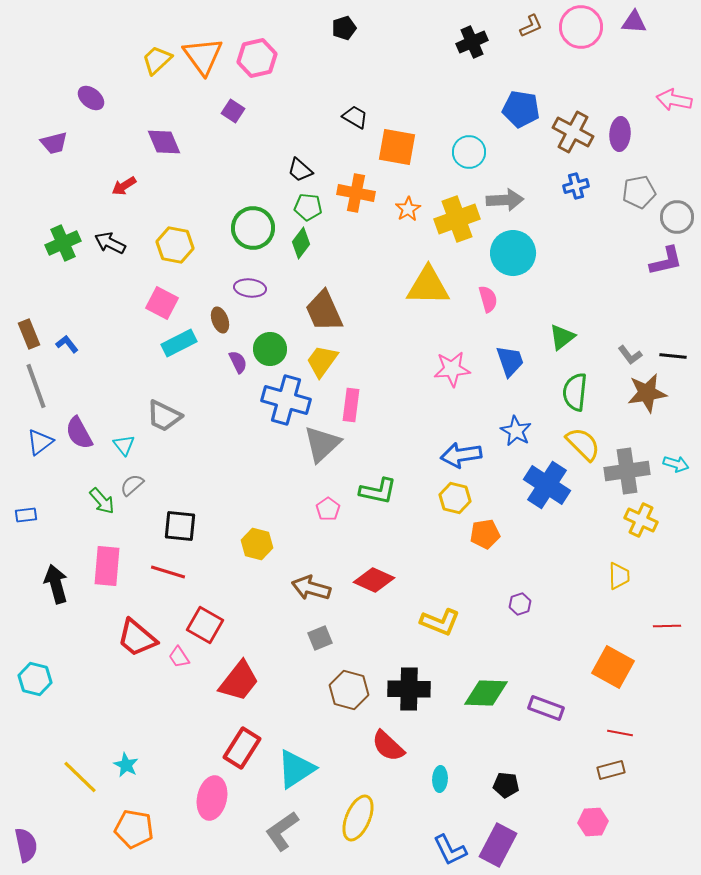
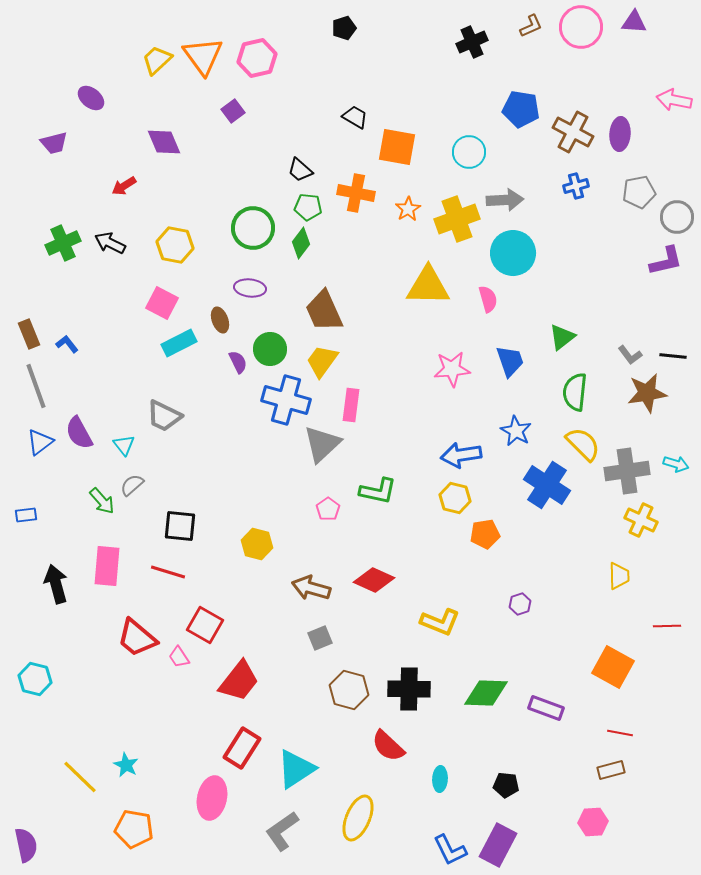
purple square at (233, 111): rotated 20 degrees clockwise
